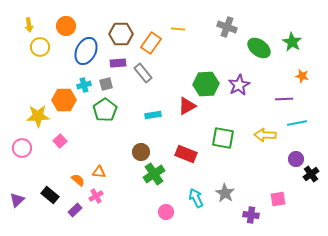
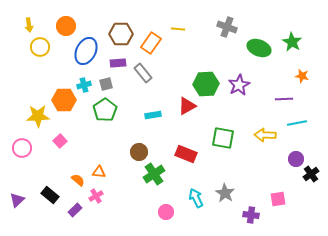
green ellipse at (259, 48): rotated 15 degrees counterclockwise
brown circle at (141, 152): moved 2 px left
